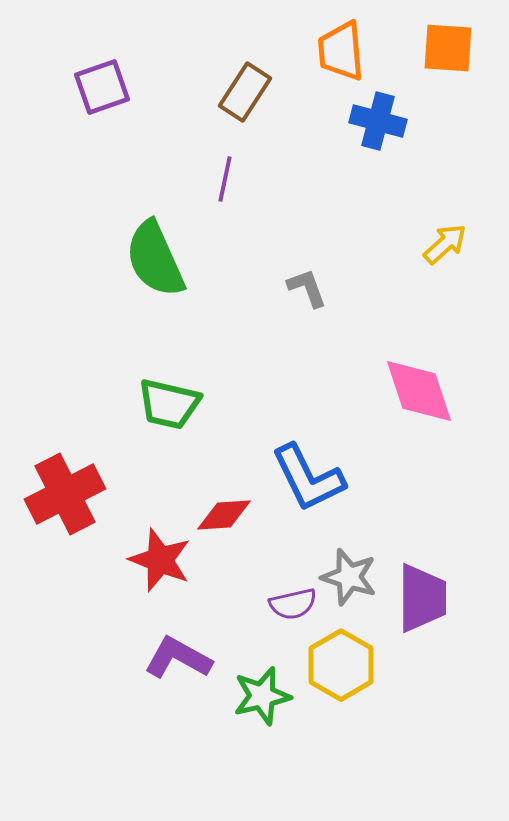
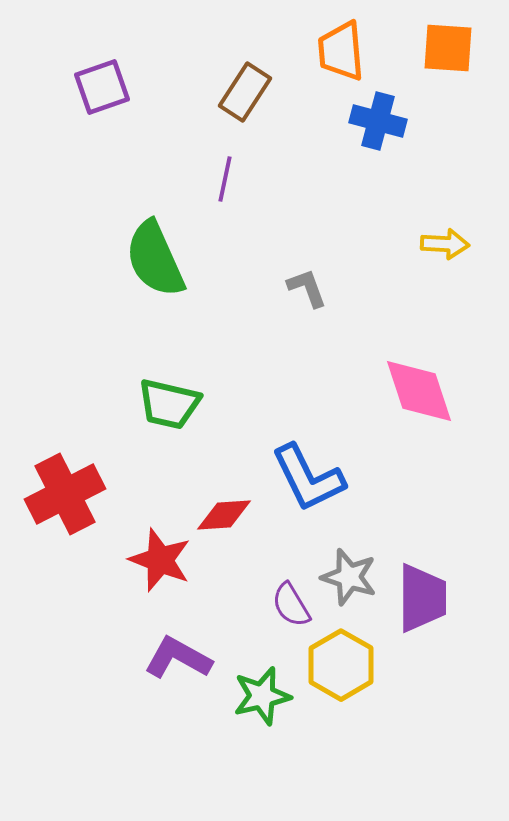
yellow arrow: rotated 45 degrees clockwise
purple semicircle: moved 2 px left, 1 px down; rotated 72 degrees clockwise
